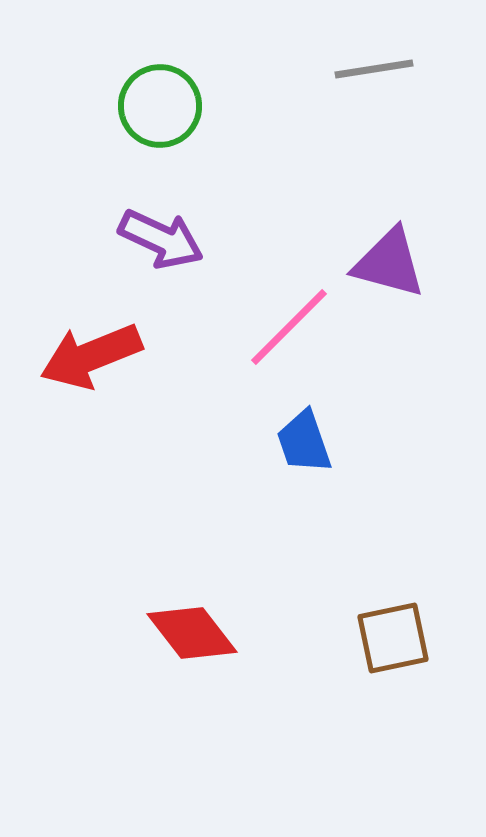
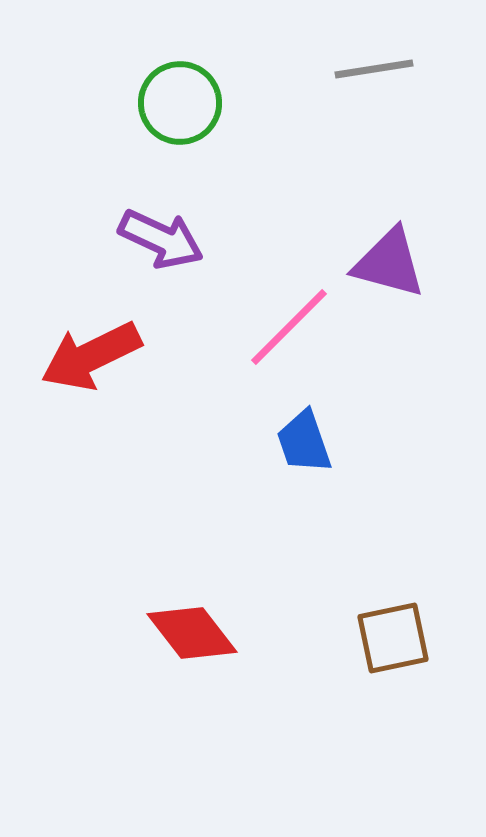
green circle: moved 20 px right, 3 px up
red arrow: rotated 4 degrees counterclockwise
